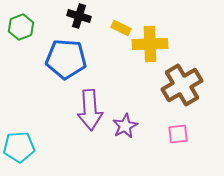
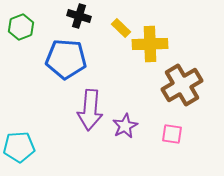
yellow rectangle: rotated 18 degrees clockwise
purple arrow: rotated 9 degrees clockwise
pink square: moved 6 px left; rotated 15 degrees clockwise
